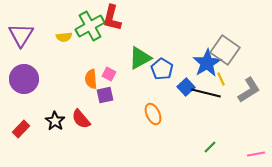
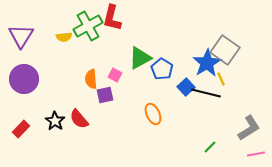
green cross: moved 2 px left
purple triangle: moved 1 px down
pink square: moved 6 px right, 1 px down
gray L-shape: moved 38 px down
red semicircle: moved 2 px left
